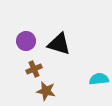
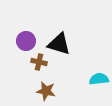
brown cross: moved 5 px right, 7 px up; rotated 35 degrees clockwise
